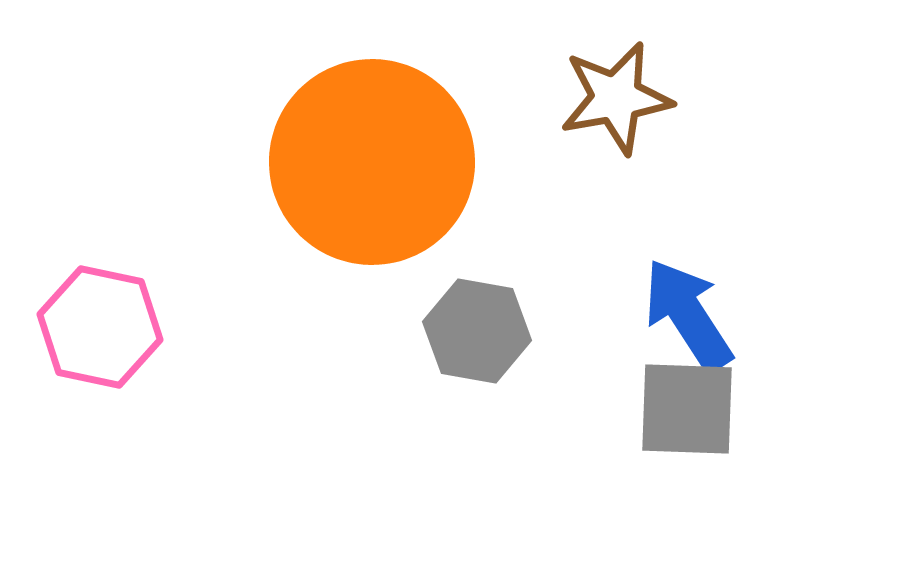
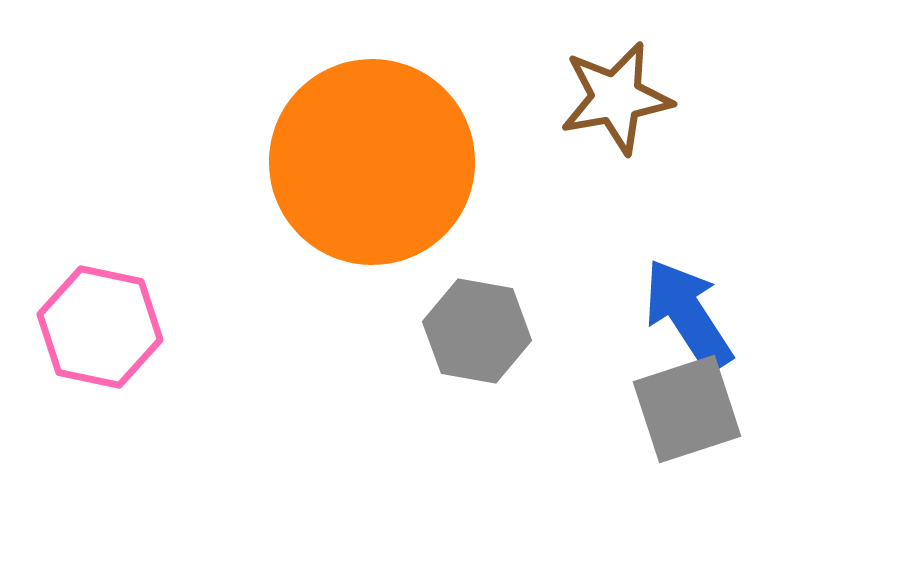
gray square: rotated 20 degrees counterclockwise
